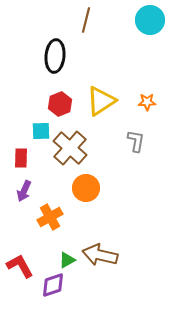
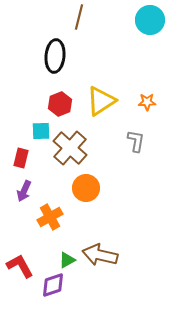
brown line: moved 7 px left, 3 px up
red rectangle: rotated 12 degrees clockwise
